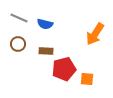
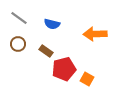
gray line: rotated 12 degrees clockwise
blue semicircle: moved 7 px right
orange arrow: rotated 55 degrees clockwise
brown rectangle: rotated 32 degrees clockwise
orange square: rotated 24 degrees clockwise
